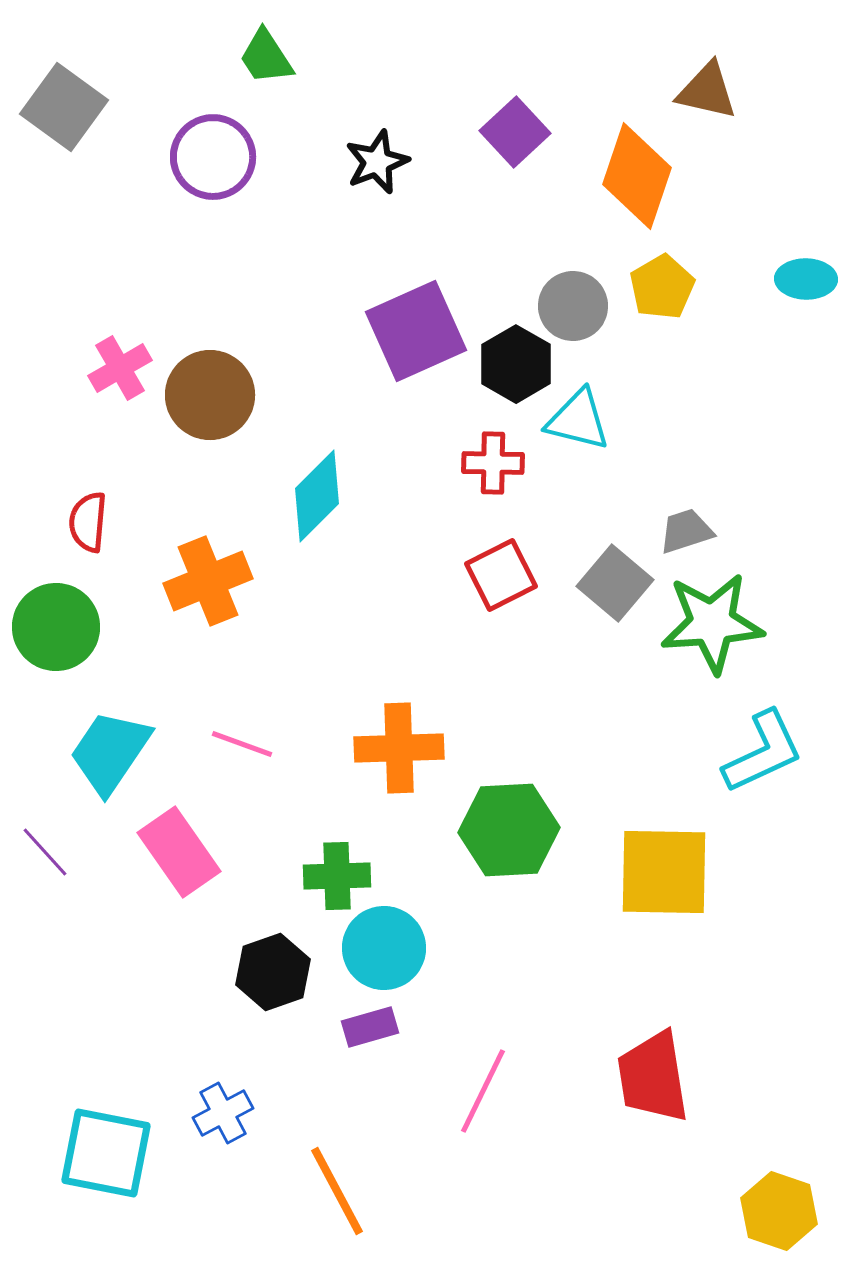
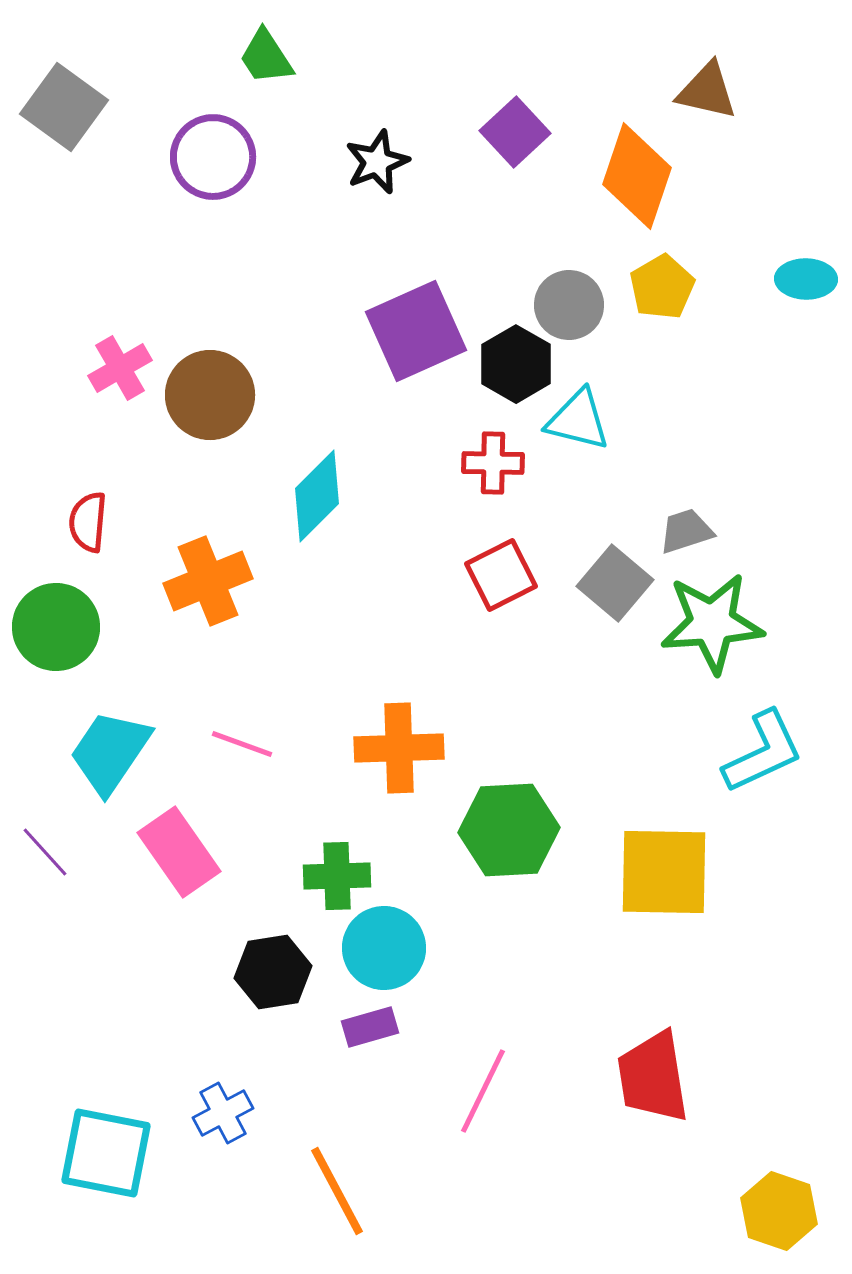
gray circle at (573, 306): moved 4 px left, 1 px up
black hexagon at (273, 972): rotated 10 degrees clockwise
